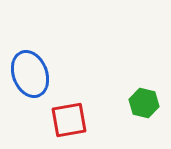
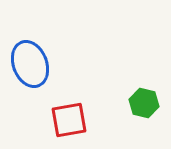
blue ellipse: moved 10 px up
